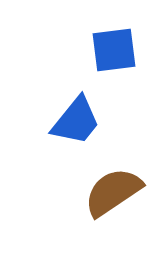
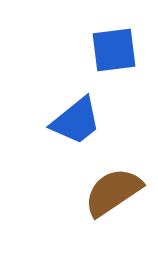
blue trapezoid: rotated 12 degrees clockwise
